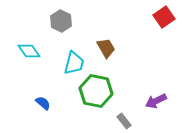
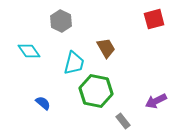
red square: moved 10 px left, 2 px down; rotated 20 degrees clockwise
gray rectangle: moved 1 px left
